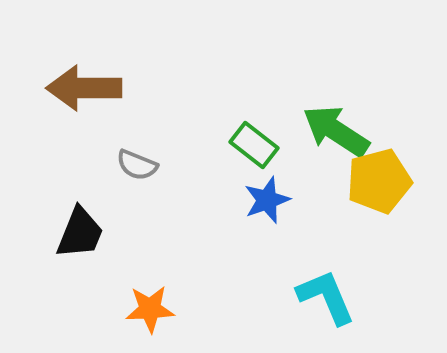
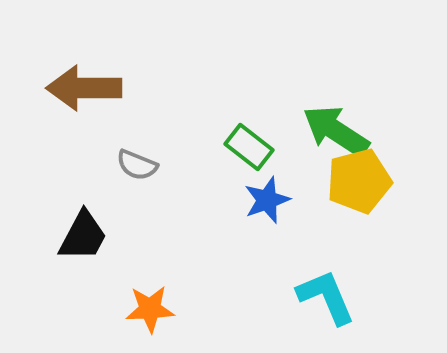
green rectangle: moved 5 px left, 2 px down
yellow pentagon: moved 20 px left
black trapezoid: moved 3 px right, 3 px down; rotated 6 degrees clockwise
